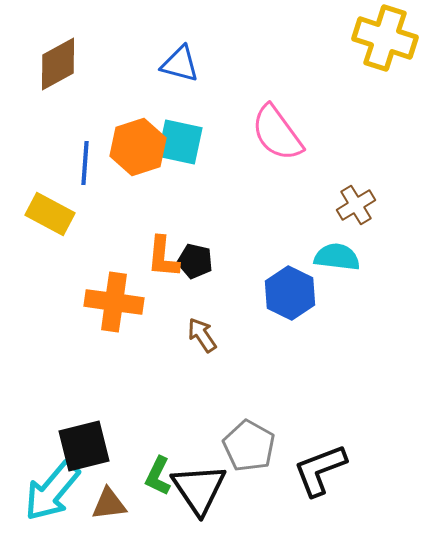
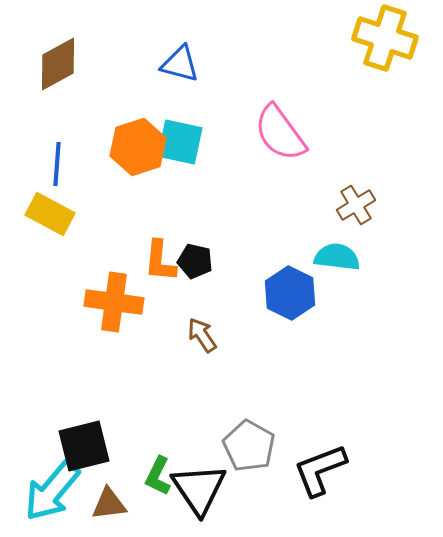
pink semicircle: moved 3 px right
blue line: moved 28 px left, 1 px down
orange L-shape: moved 3 px left, 4 px down
